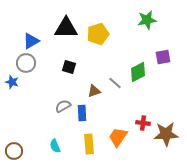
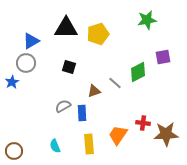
blue star: rotated 24 degrees clockwise
orange trapezoid: moved 2 px up
